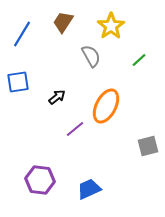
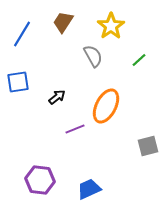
gray semicircle: moved 2 px right
purple line: rotated 18 degrees clockwise
